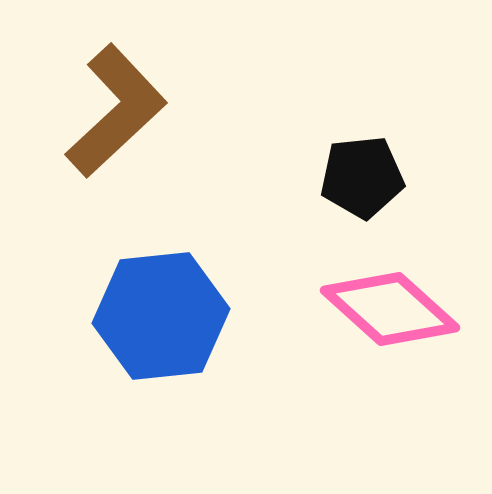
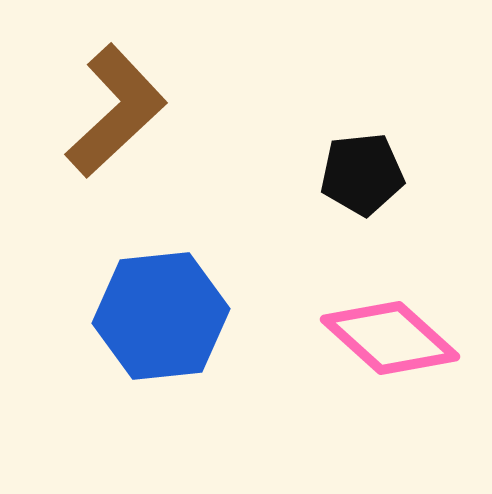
black pentagon: moved 3 px up
pink diamond: moved 29 px down
